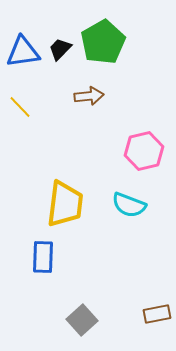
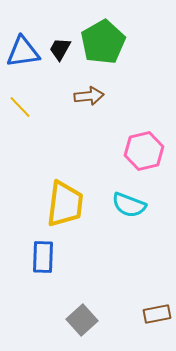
black trapezoid: rotated 15 degrees counterclockwise
